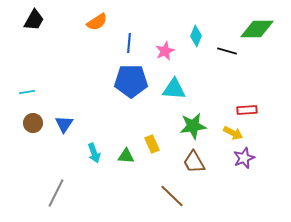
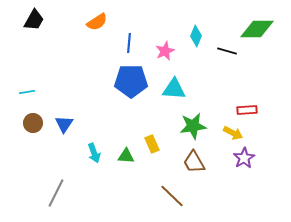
purple star: rotated 10 degrees counterclockwise
